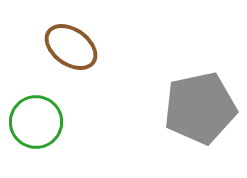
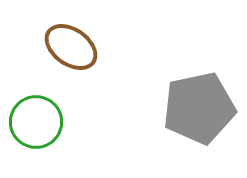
gray pentagon: moved 1 px left
